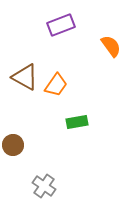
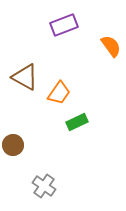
purple rectangle: moved 3 px right
orange trapezoid: moved 3 px right, 8 px down
green rectangle: rotated 15 degrees counterclockwise
